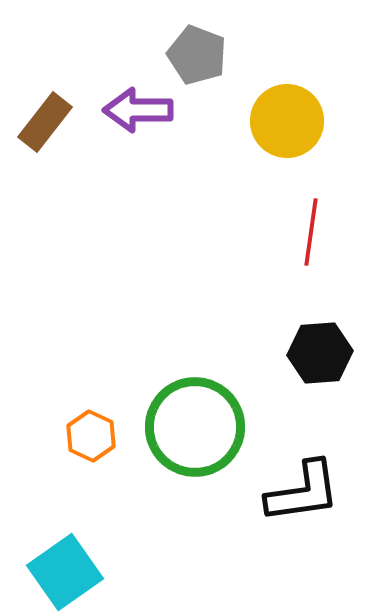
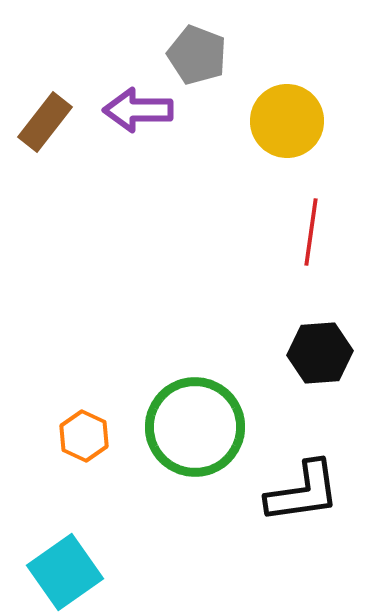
orange hexagon: moved 7 px left
